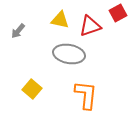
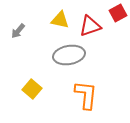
gray ellipse: moved 1 px down; rotated 20 degrees counterclockwise
